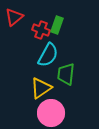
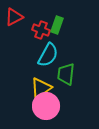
red triangle: rotated 12 degrees clockwise
pink circle: moved 5 px left, 7 px up
